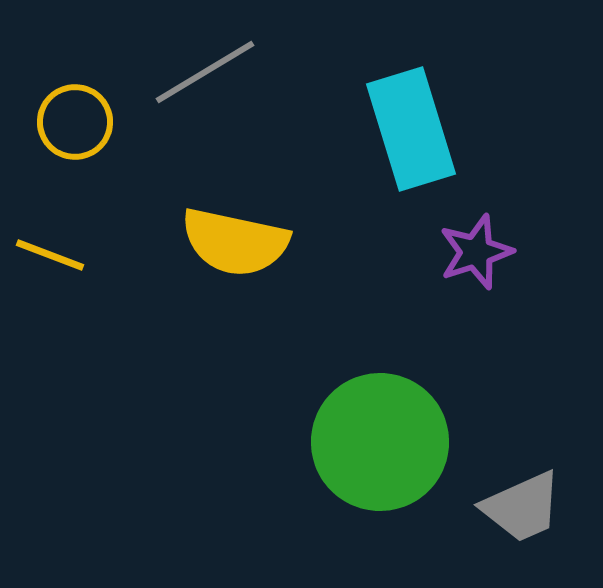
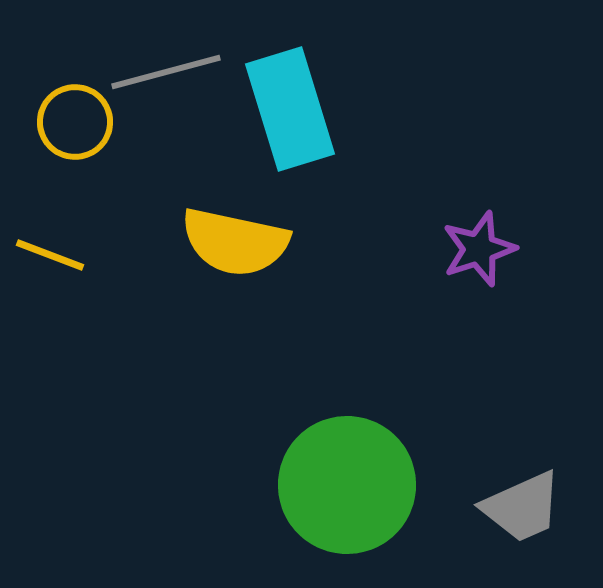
gray line: moved 39 px left; rotated 16 degrees clockwise
cyan rectangle: moved 121 px left, 20 px up
purple star: moved 3 px right, 3 px up
green circle: moved 33 px left, 43 px down
